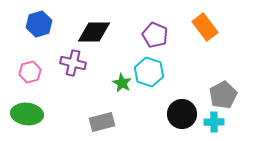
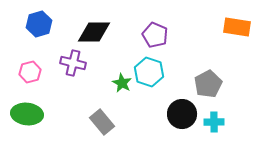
orange rectangle: moved 32 px right; rotated 44 degrees counterclockwise
gray pentagon: moved 15 px left, 11 px up
gray rectangle: rotated 65 degrees clockwise
